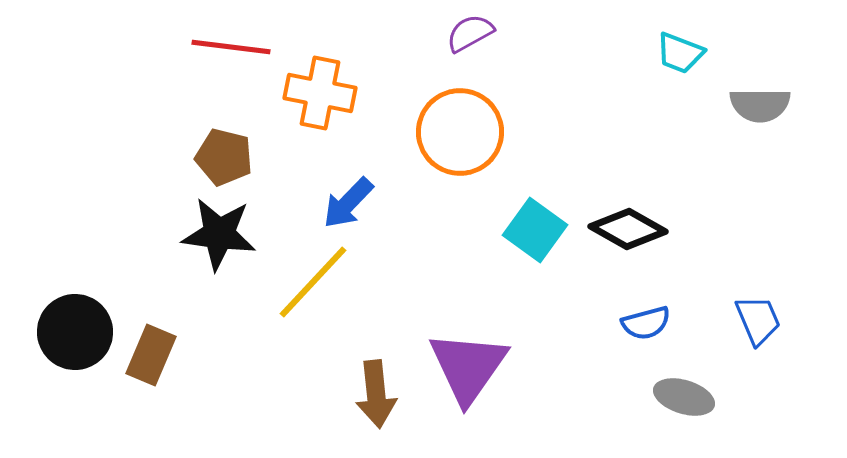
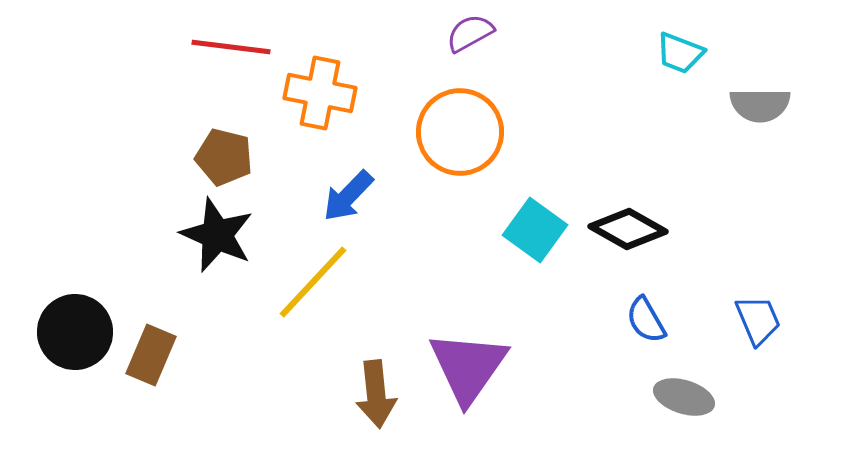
blue arrow: moved 7 px up
black star: moved 2 px left, 1 px down; rotated 16 degrees clockwise
blue semicircle: moved 3 px up; rotated 75 degrees clockwise
